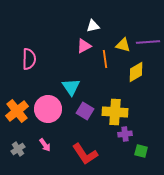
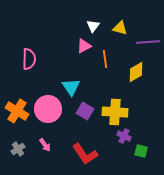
white triangle: rotated 40 degrees counterclockwise
yellow triangle: moved 3 px left, 17 px up
orange cross: rotated 20 degrees counterclockwise
purple cross: moved 1 px left, 2 px down; rotated 32 degrees clockwise
